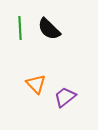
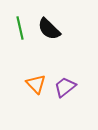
green line: rotated 10 degrees counterclockwise
purple trapezoid: moved 10 px up
